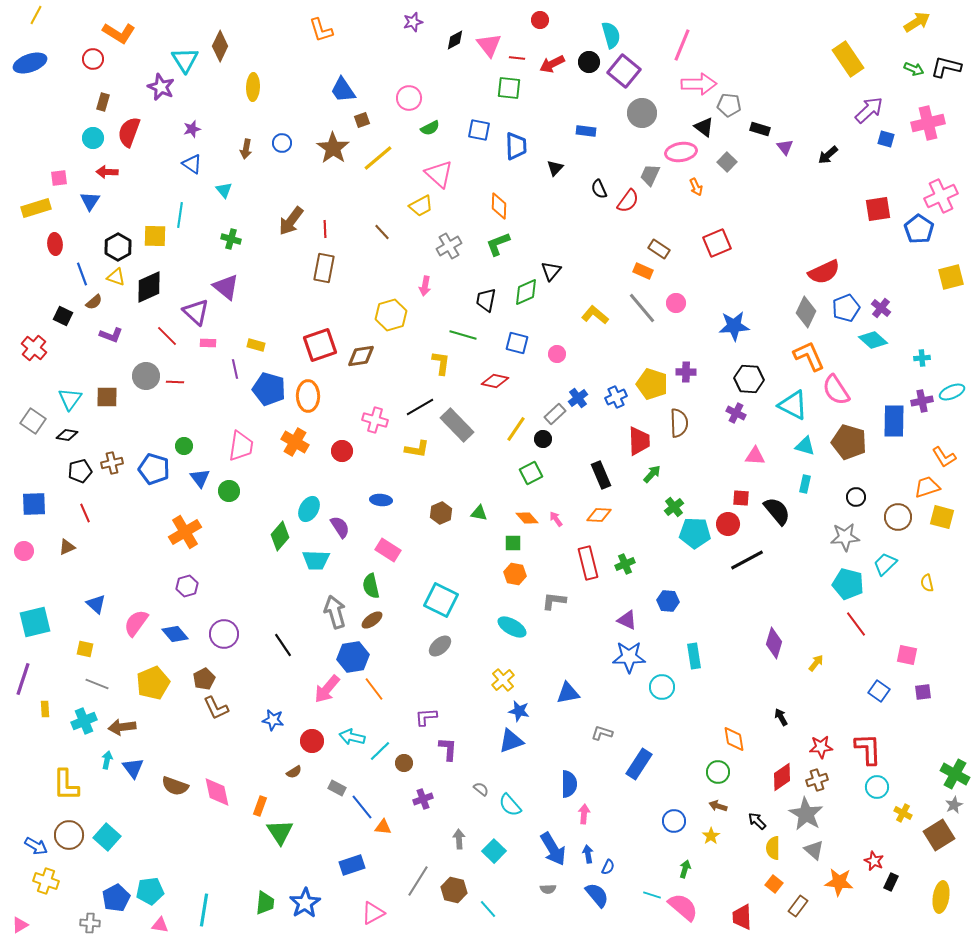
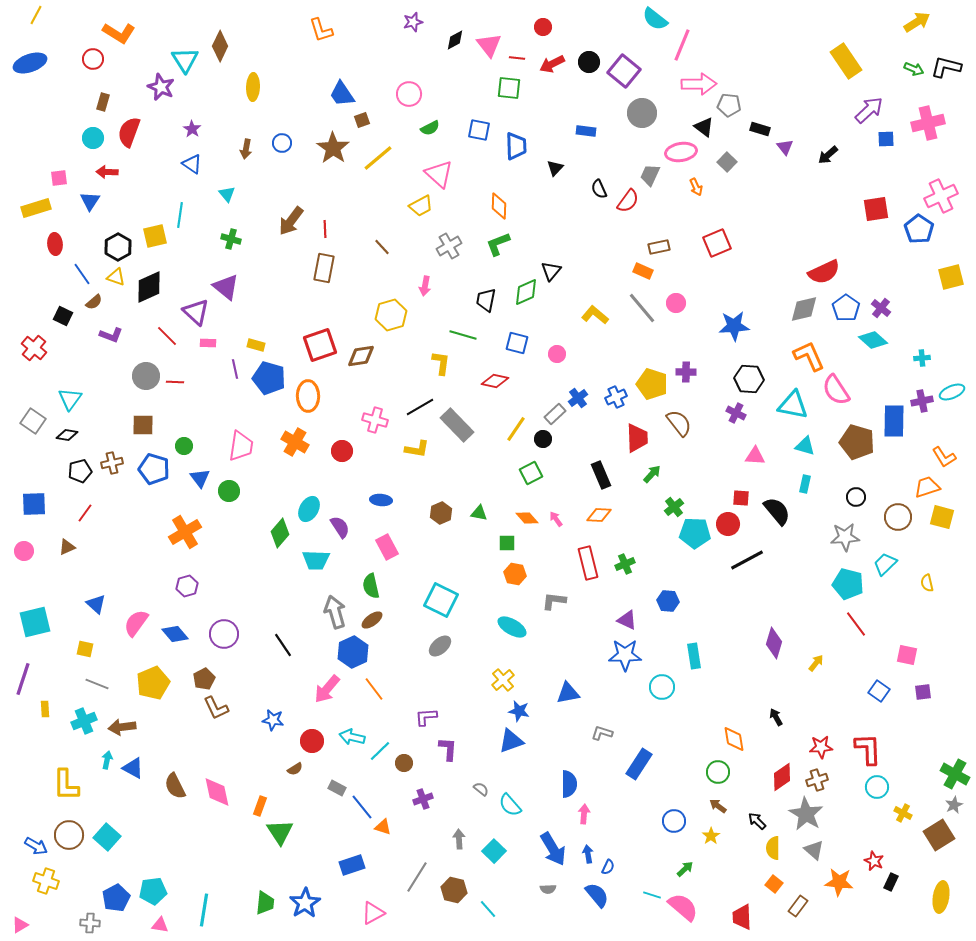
red circle at (540, 20): moved 3 px right, 7 px down
cyan semicircle at (611, 35): moved 44 px right, 16 px up; rotated 144 degrees clockwise
yellow rectangle at (848, 59): moved 2 px left, 2 px down
blue trapezoid at (343, 90): moved 1 px left, 4 px down
pink circle at (409, 98): moved 4 px up
purple star at (192, 129): rotated 24 degrees counterclockwise
blue square at (886, 139): rotated 18 degrees counterclockwise
cyan triangle at (224, 190): moved 3 px right, 4 px down
red square at (878, 209): moved 2 px left
brown line at (382, 232): moved 15 px down
yellow square at (155, 236): rotated 15 degrees counterclockwise
brown rectangle at (659, 249): moved 2 px up; rotated 45 degrees counterclockwise
blue line at (82, 274): rotated 15 degrees counterclockwise
blue pentagon at (846, 308): rotated 16 degrees counterclockwise
gray diamond at (806, 312): moved 2 px left, 3 px up; rotated 52 degrees clockwise
blue pentagon at (269, 389): moved 11 px up
brown square at (107, 397): moved 36 px right, 28 px down
cyan triangle at (793, 405): rotated 16 degrees counterclockwise
brown semicircle at (679, 423): rotated 36 degrees counterclockwise
red trapezoid at (639, 441): moved 2 px left, 3 px up
brown pentagon at (849, 442): moved 8 px right
red line at (85, 513): rotated 60 degrees clockwise
green diamond at (280, 536): moved 3 px up
green square at (513, 543): moved 6 px left
pink rectangle at (388, 550): moved 1 px left, 3 px up; rotated 30 degrees clockwise
blue hexagon at (353, 657): moved 5 px up; rotated 16 degrees counterclockwise
blue star at (629, 657): moved 4 px left, 2 px up
black arrow at (781, 717): moved 5 px left
blue triangle at (133, 768): rotated 25 degrees counterclockwise
brown semicircle at (294, 772): moved 1 px right, 3 px up
brown semicircle at (175, 786): rotated 44 degrees clockwise
brown arrow at (718, 806): rotated 18 degrees clockwise
orange triangle at (383, 827): rotated 12 degrees clockwise
green arrow at (685, 869): rotated 30 degrees clockwise
gray line at (418, 881): moved 1 px left, 4 px up
cyan pentagon at (150, 891): moved 3 px right
